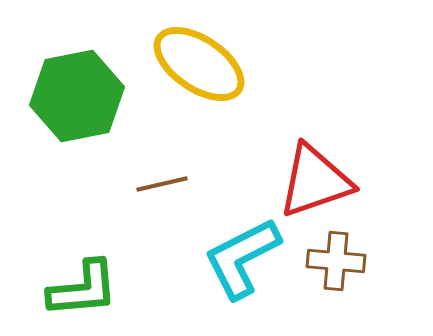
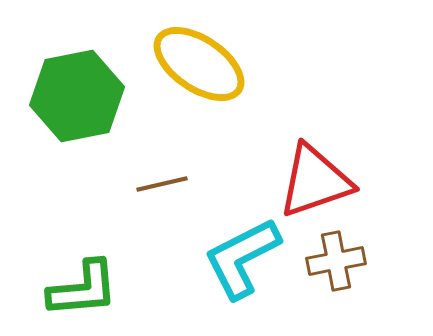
brown cross: rotated 16 degrees counterclockwise
